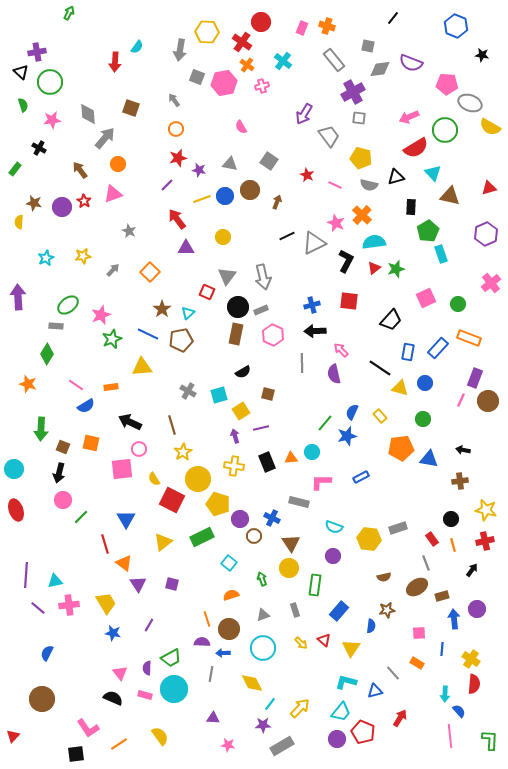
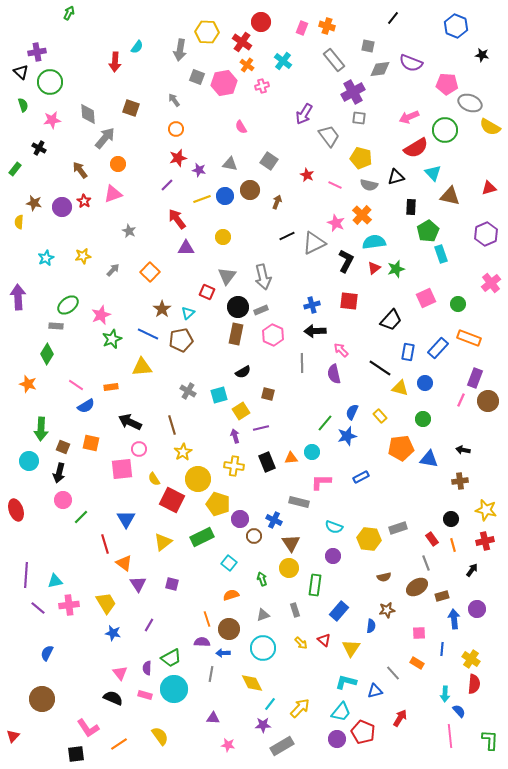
cyan circle at (14, 469): moved 15 px right, 8 px up
blue cross at (272, 518): moved 2 px right, 2 px down
